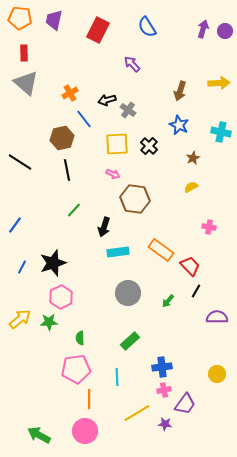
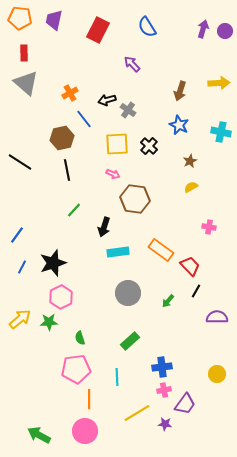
brown star at (193, 158): moved 3 px left, 3 px down
blue line at (15, 225): moved 2 px right, 10 px down
green semicircle at (80, 338): rotated 16 degrees counterclockwise
